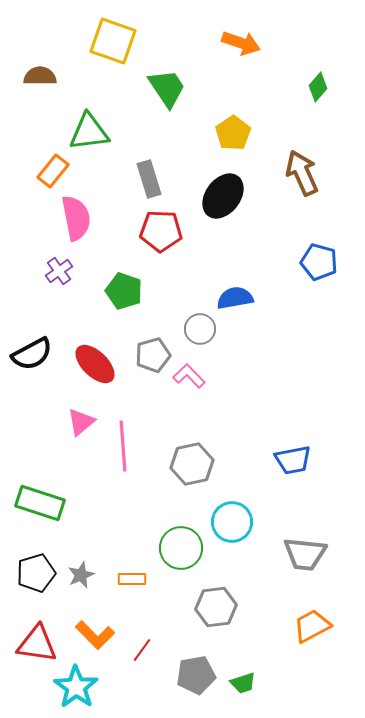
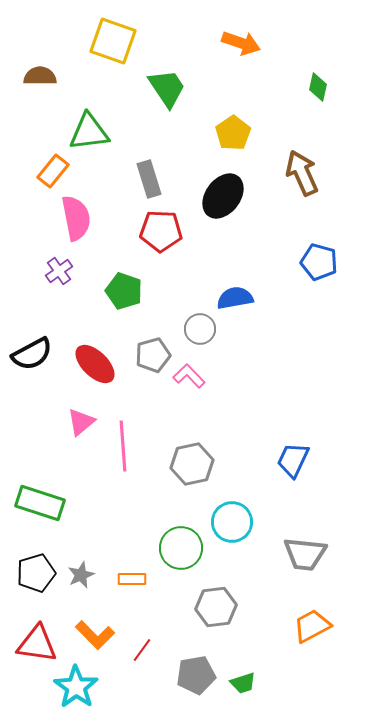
green diamond at (318, 87): rotated 28 degrees counterclockwise
blue trapezoid at (293, 460): rotated 126 degrees clockwise
